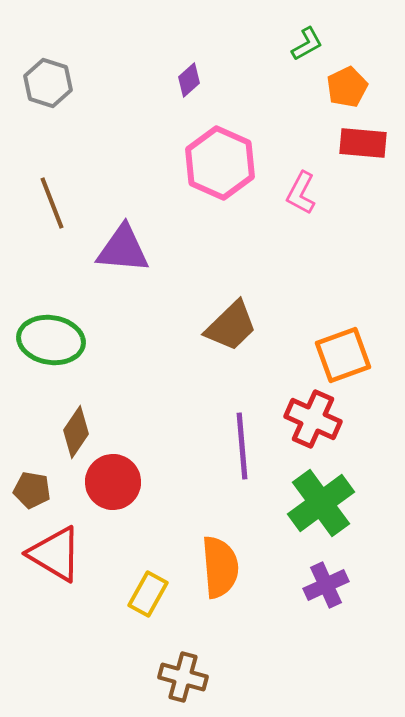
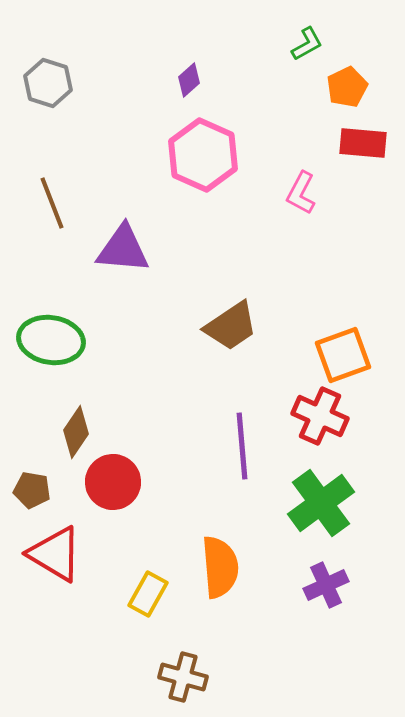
pink hexagon: moved 17 px left, 8 px up
brown trapezoid: rotated 10 degrees clockwise
red cross: moved 7 px right, 3 px up
